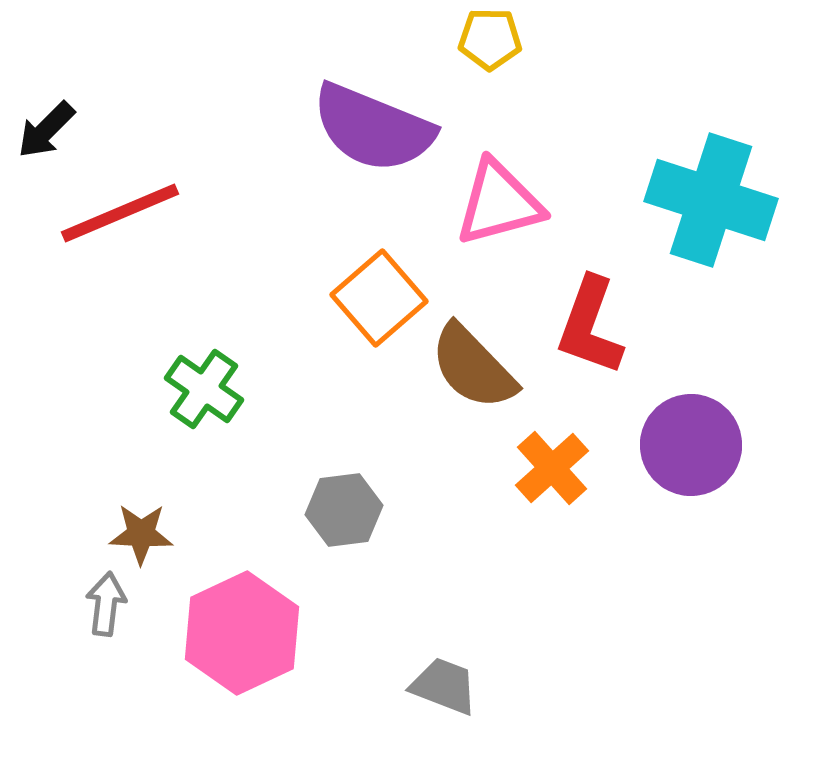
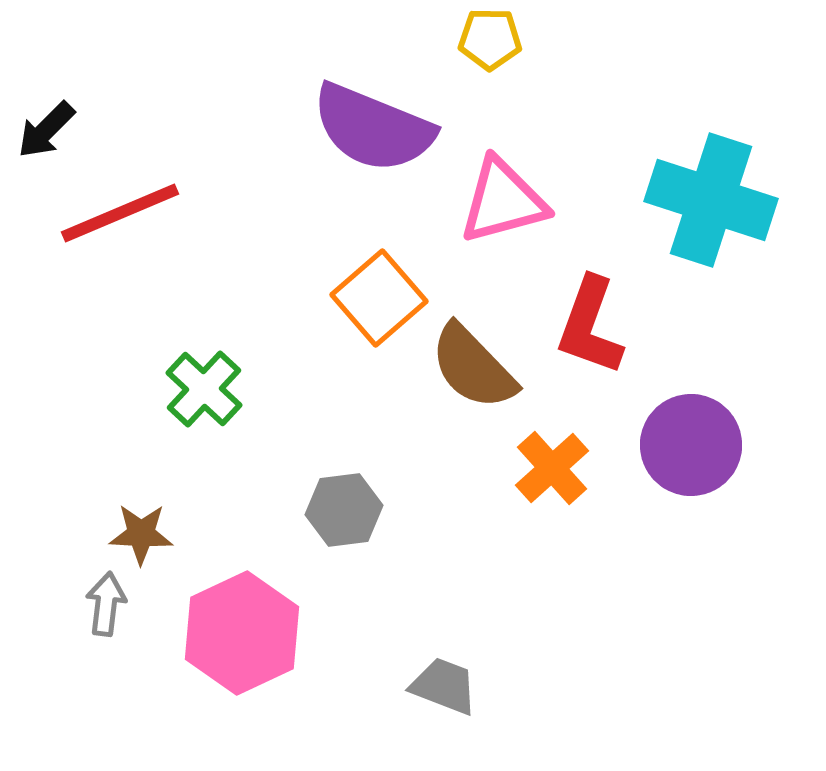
pink triangle: moved 4 px right, 2 px up
green cross: rotated 8 degrees clockwise
